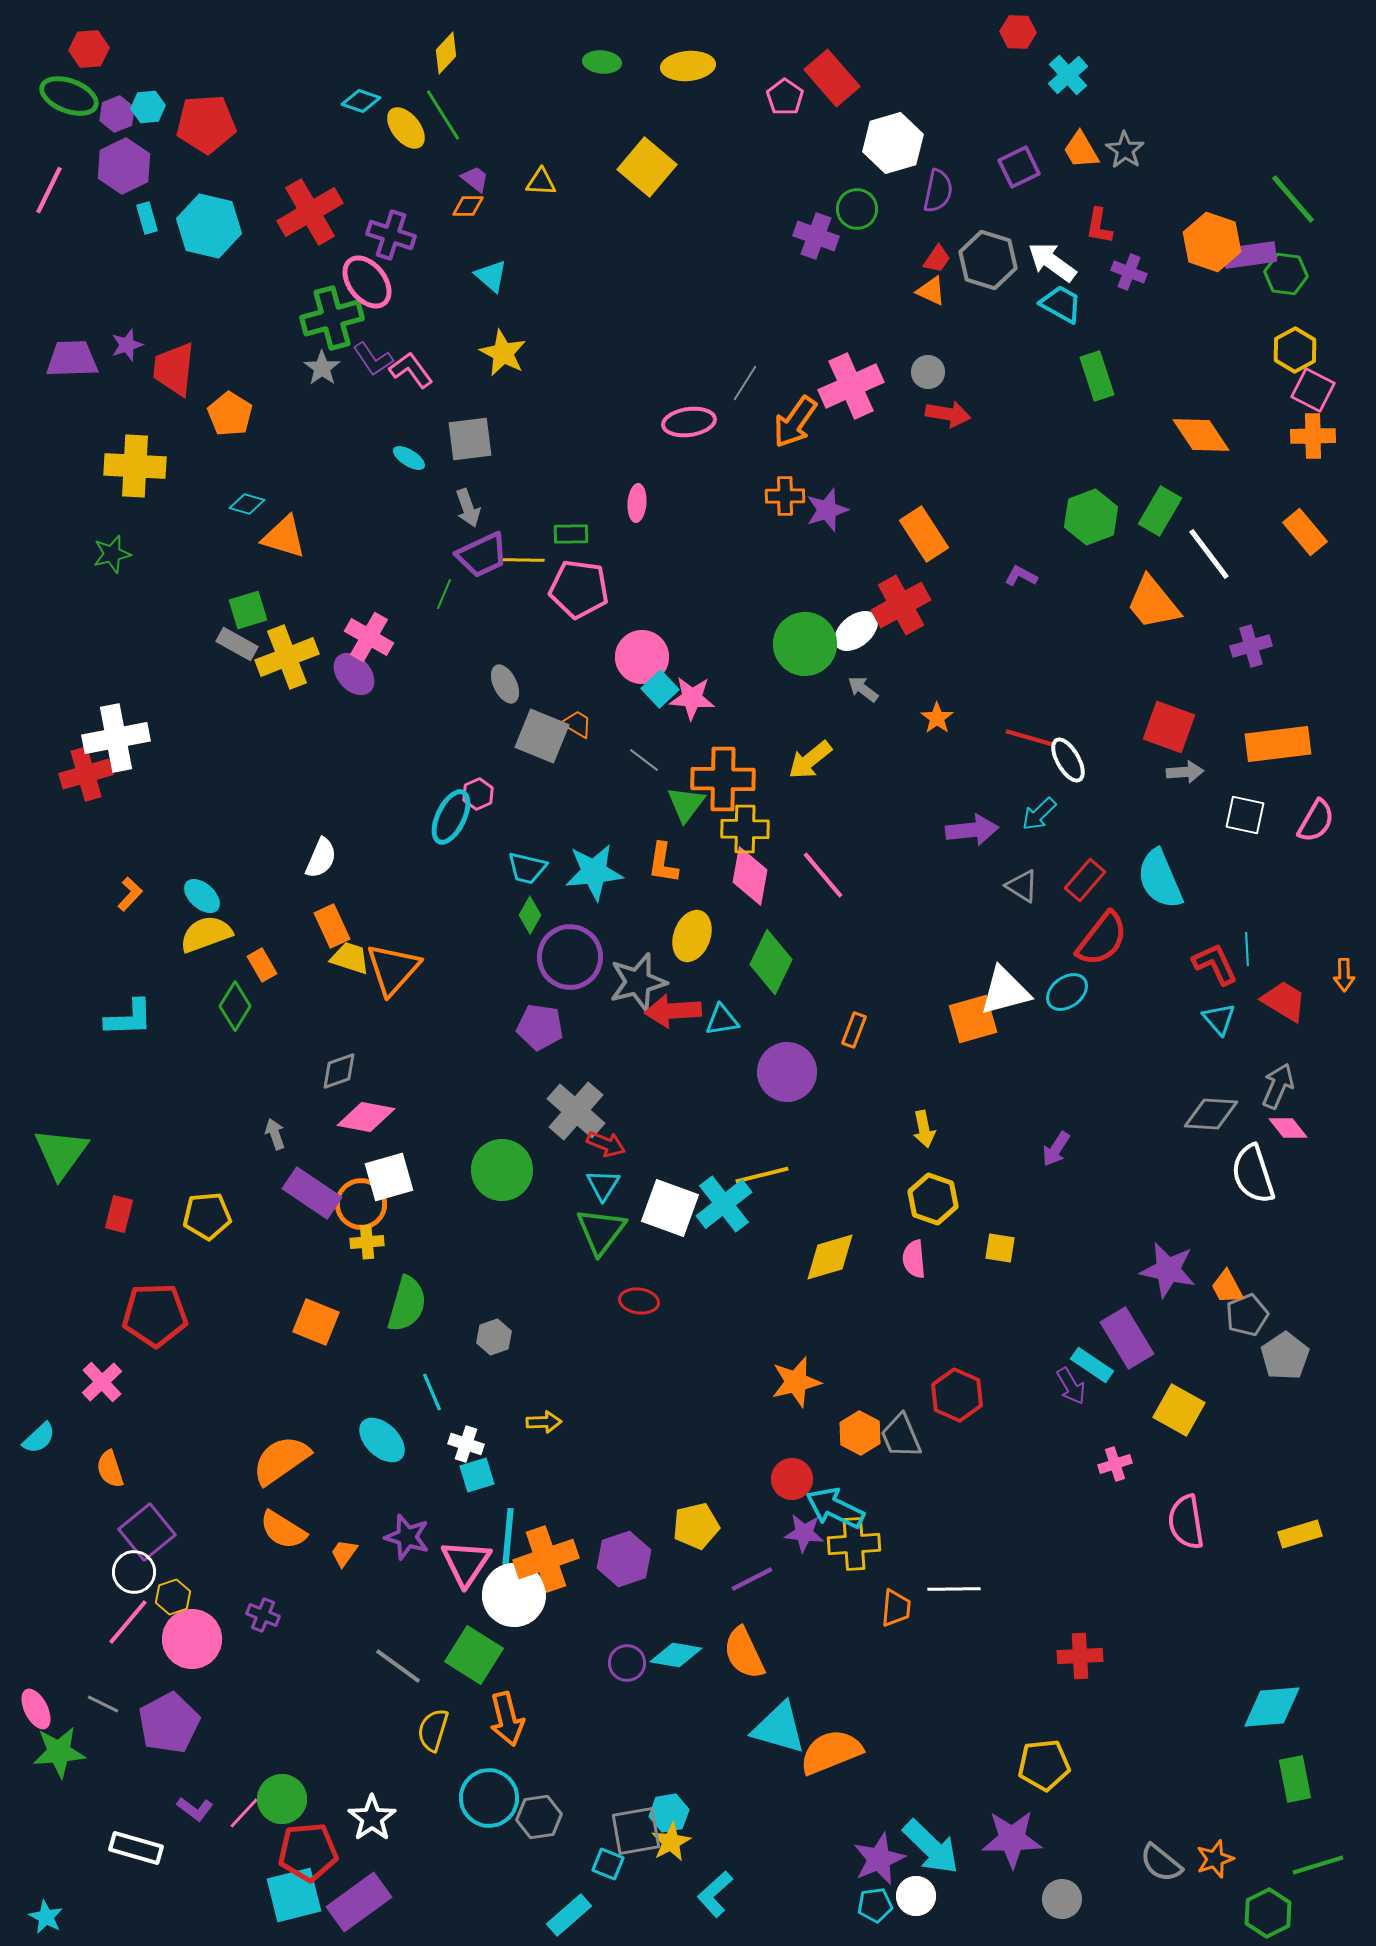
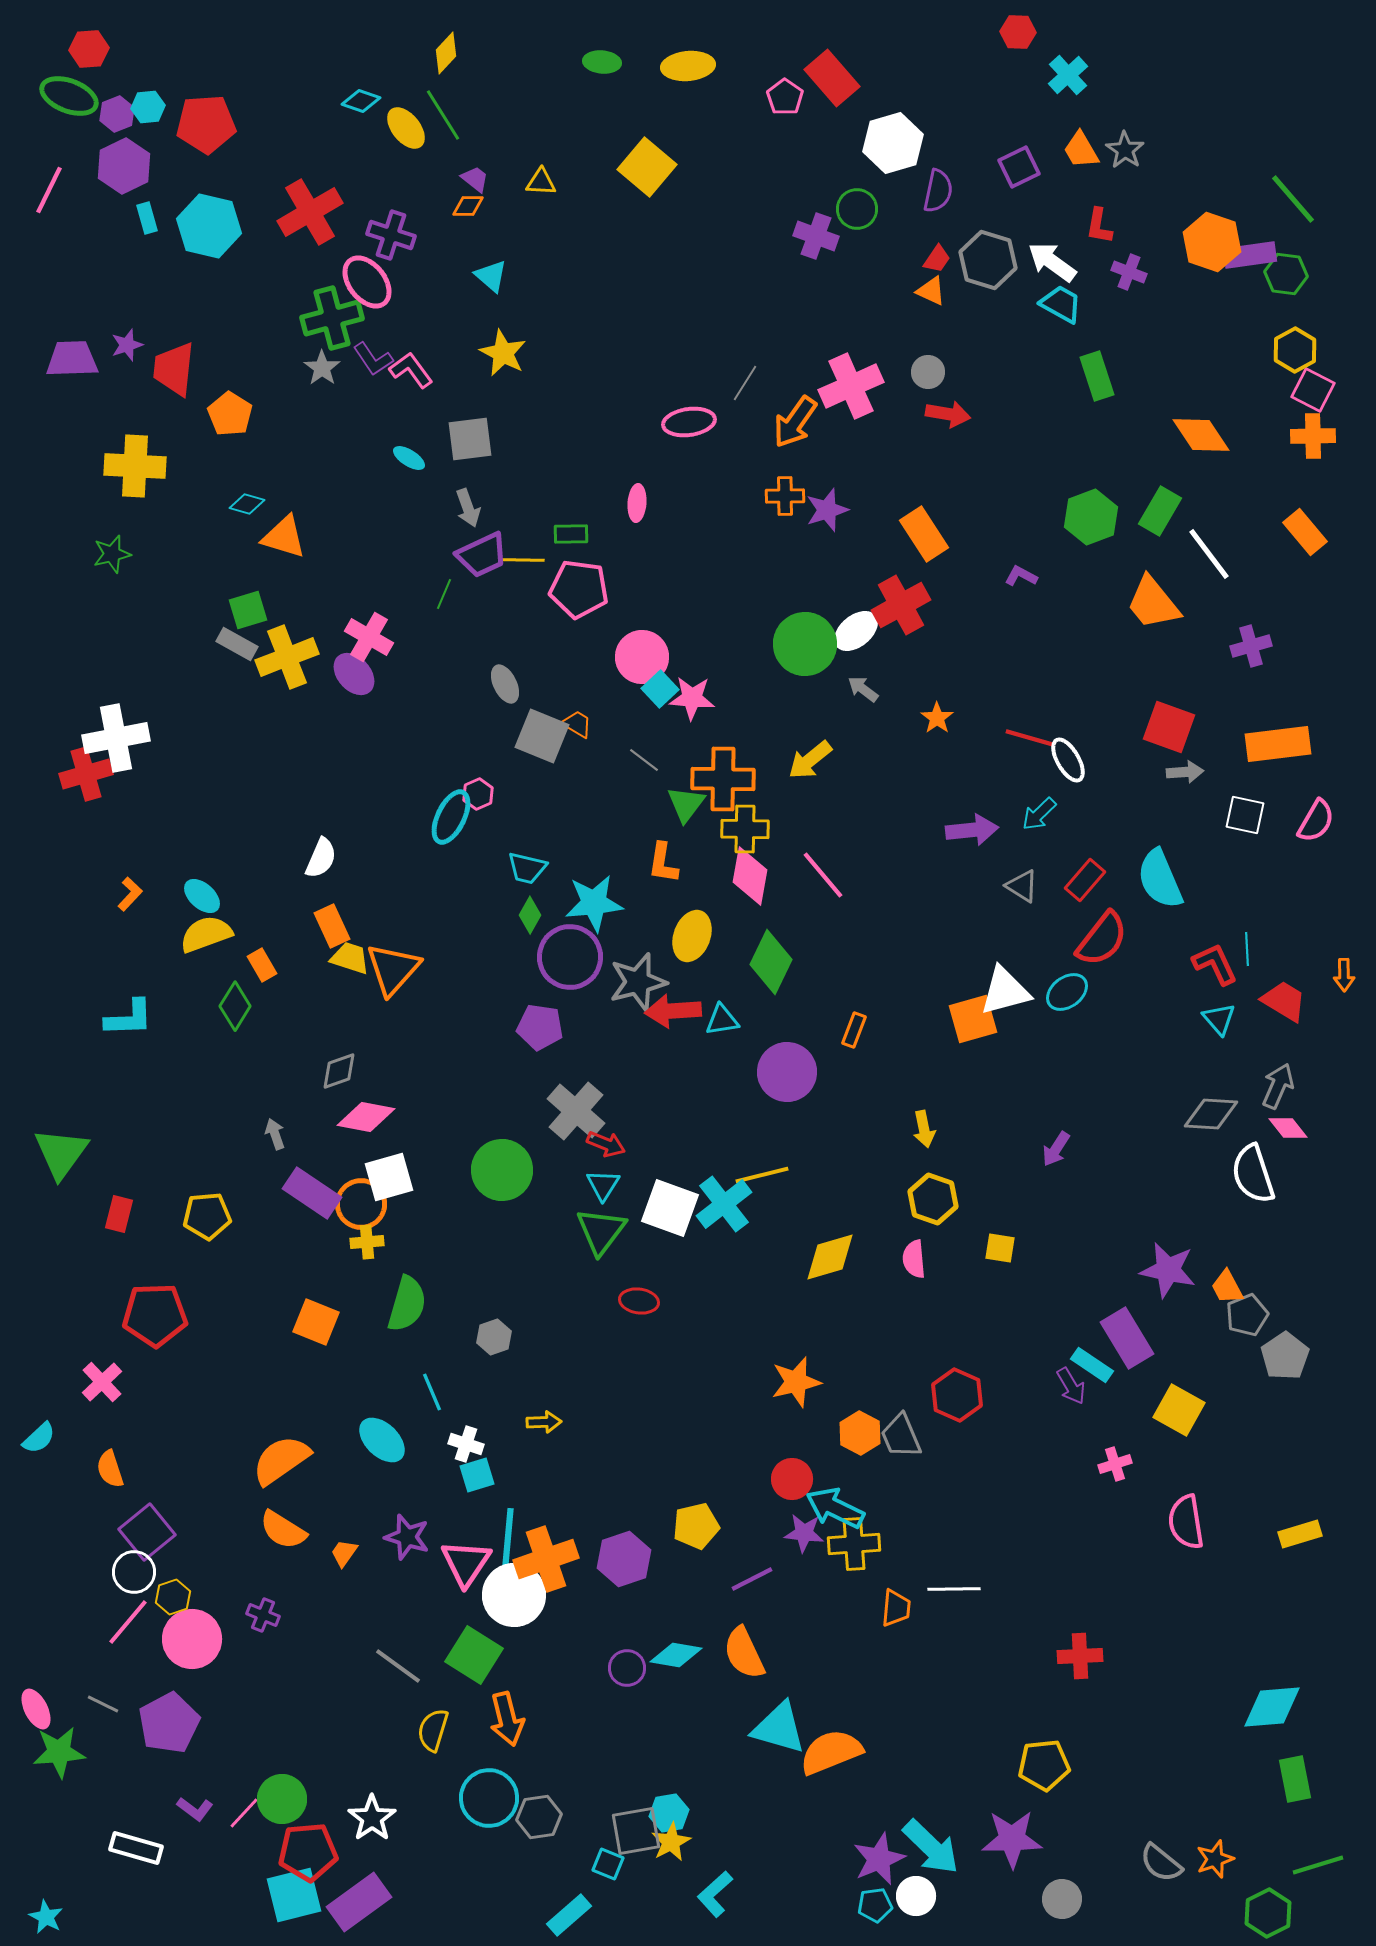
cyan star at (594, 872): moved 31 px down
purple circle at (627, 1663): moved 5 px down
